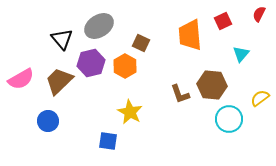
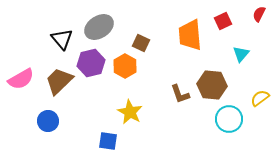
gray ellipse: moved 1 px down
